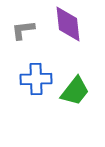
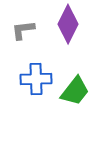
purple diamond: rotated 33 degrees clockwise
